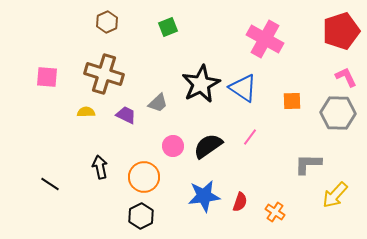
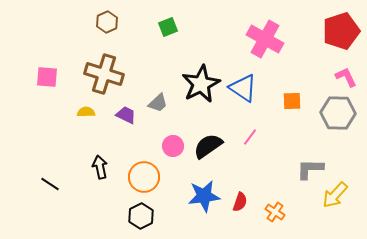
gray L-shape: moved 2 px right, 5 px down
